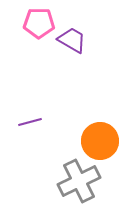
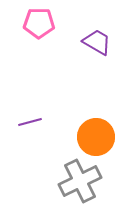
purple trapezoid: moved 25 px right, 2 px down
orange circle: moved 4 px left, 4 px up
gray cross: moved 1 px right
